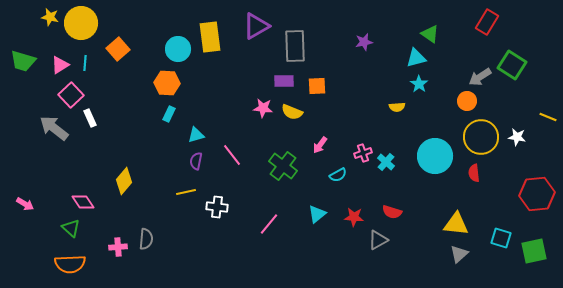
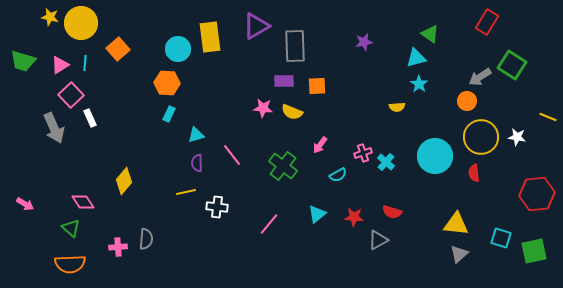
gray arrow at (54, 128): rotated 152 degrees counterclockwise
purple semicircle at (196, 161): moved 1 px right, 2 px down; rotated 12 degrees counterclockwise
